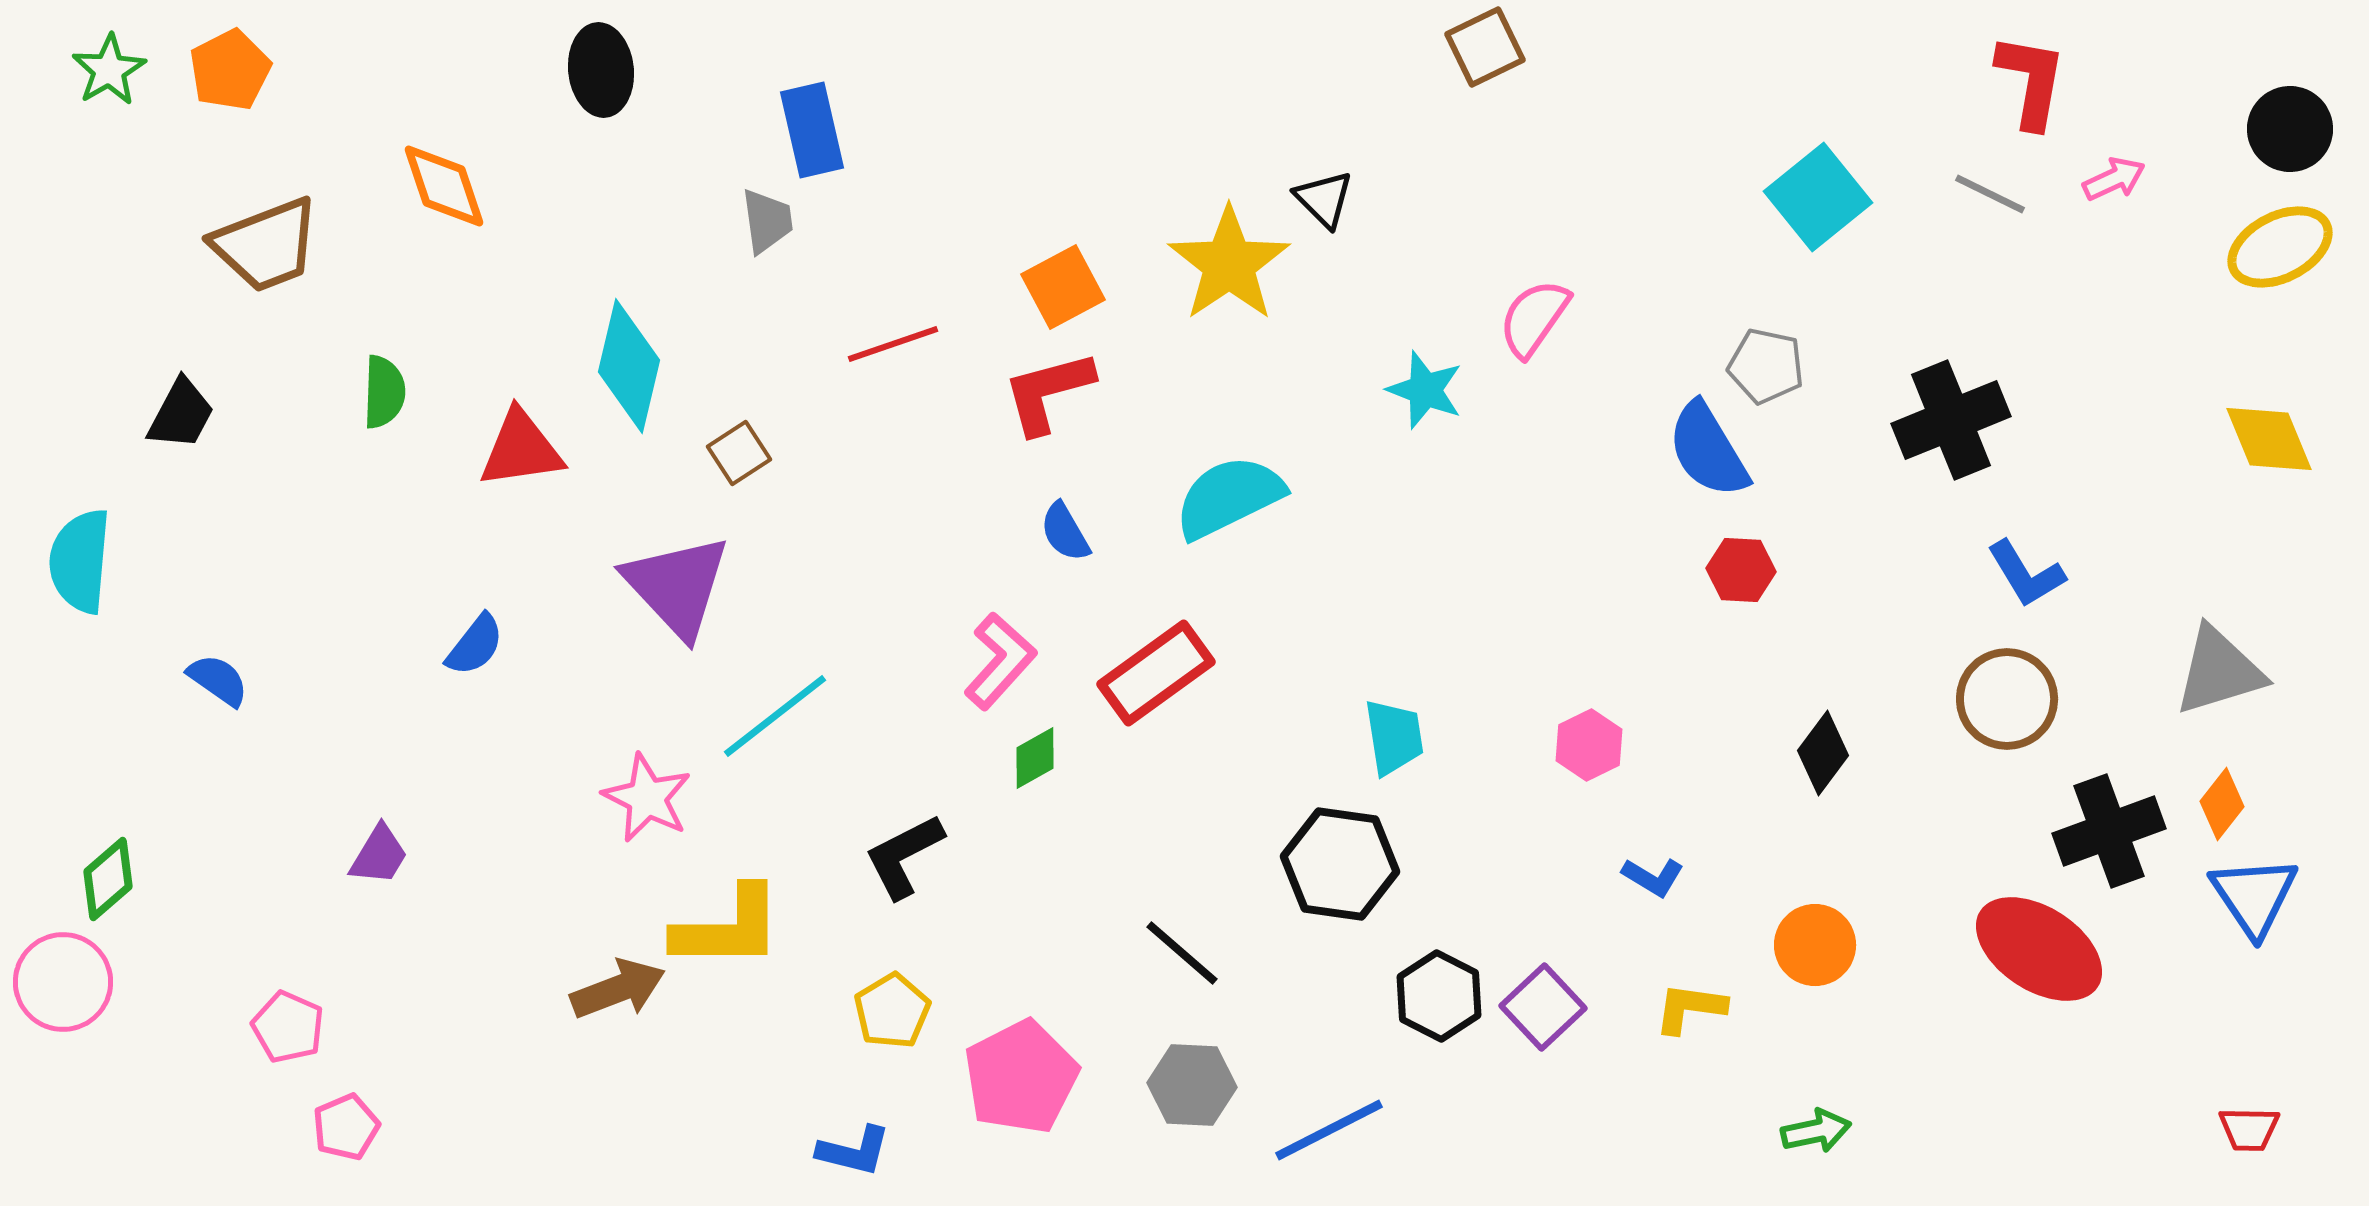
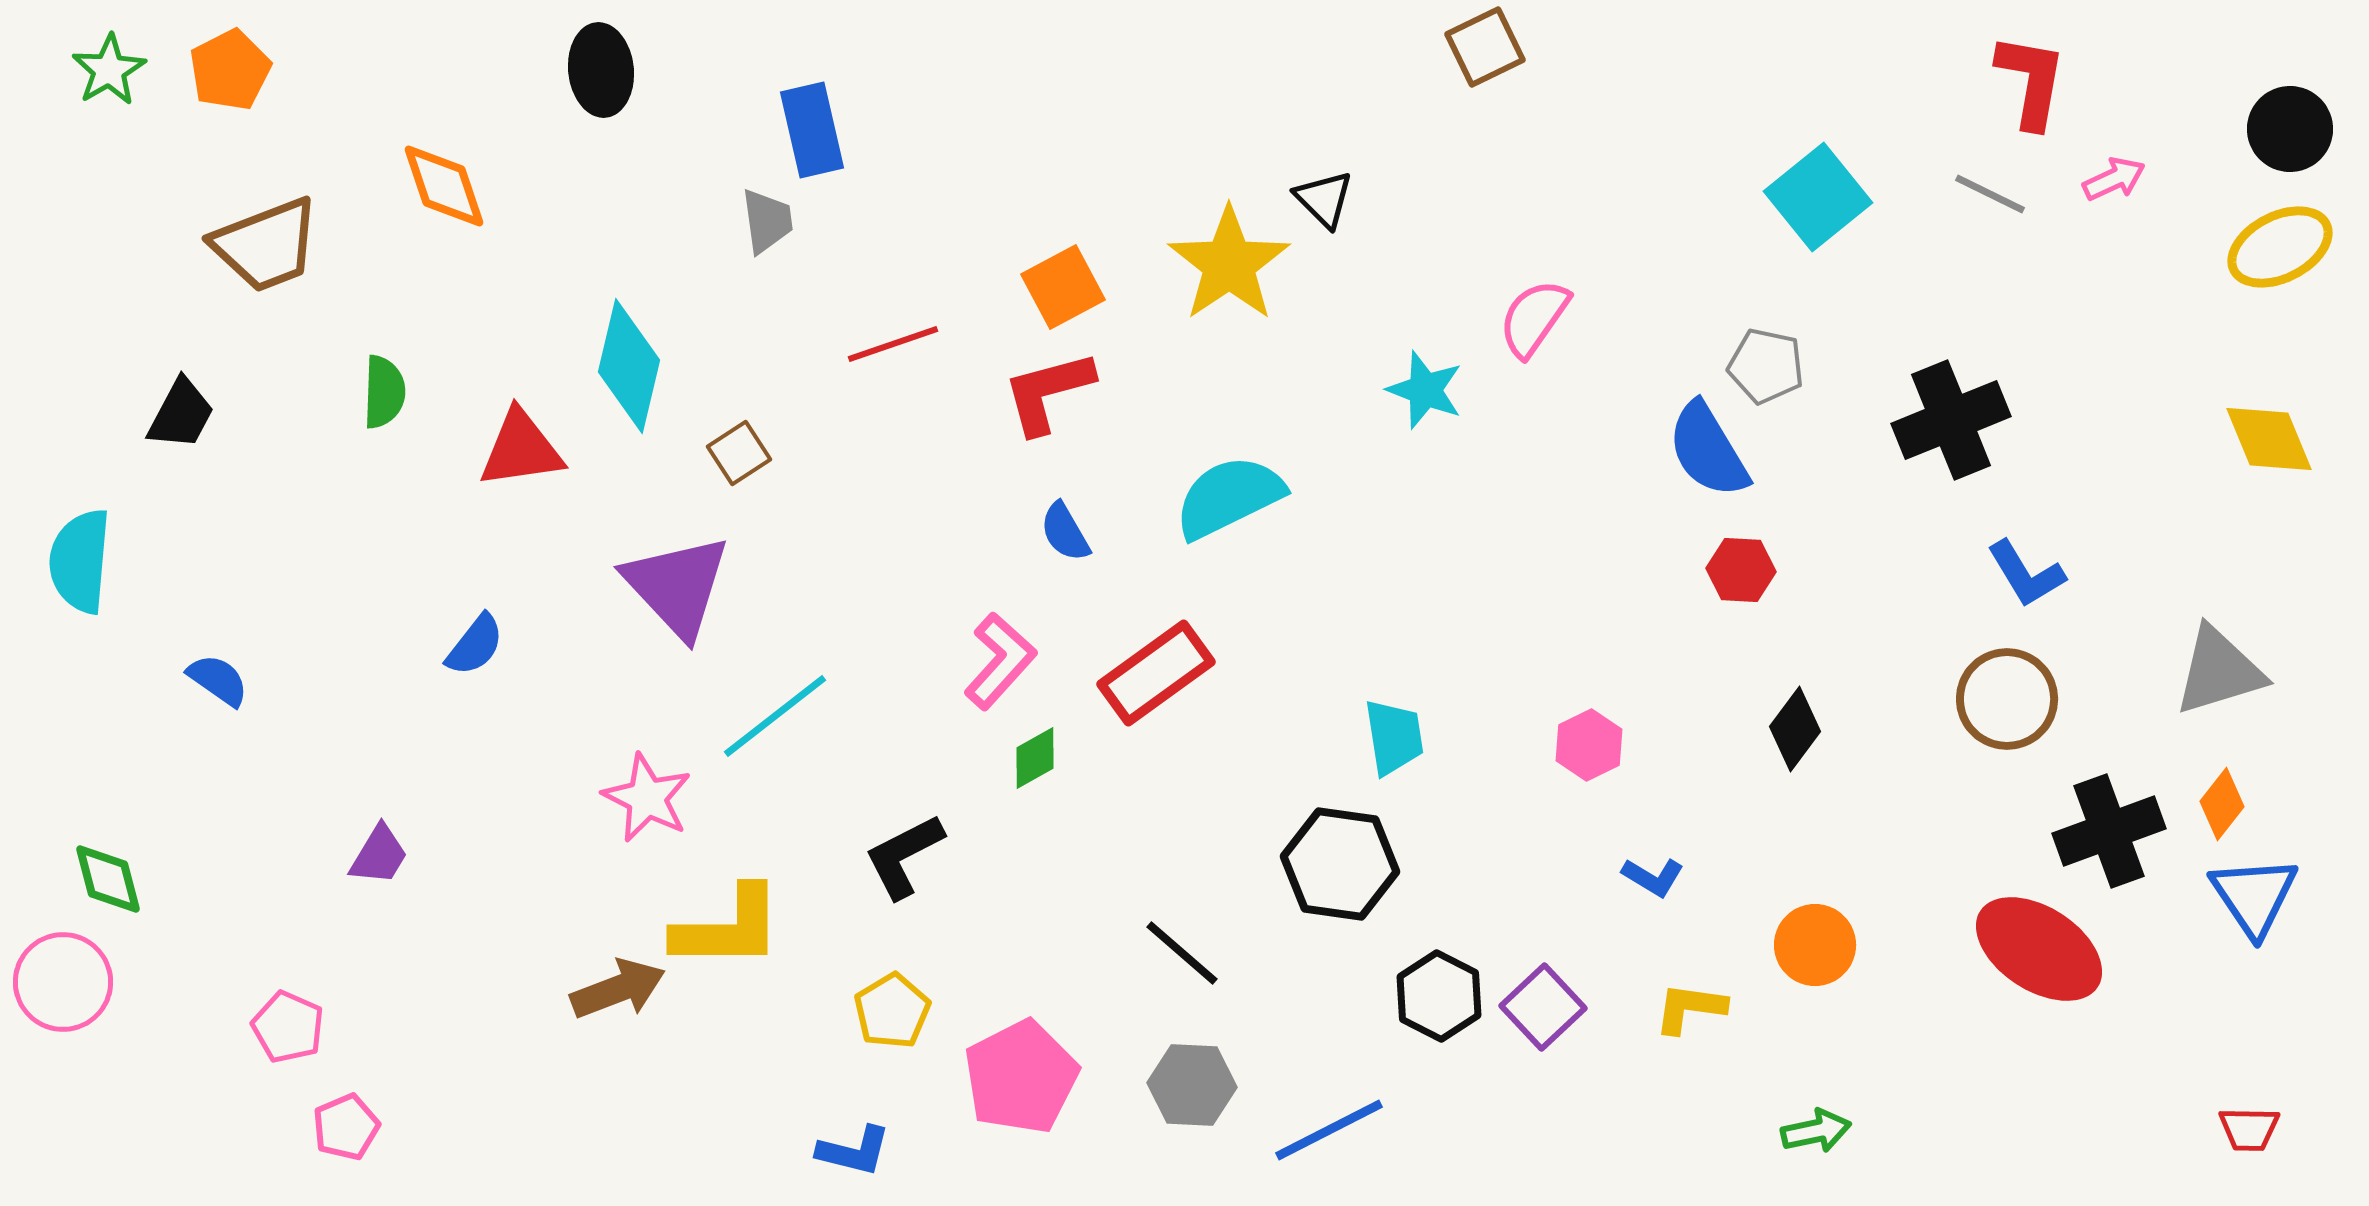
black diamond at (1823, 753): moved 28 px left, 24 px up
green diamond at (108, 879): rotated 64 degrees counterclockwise
